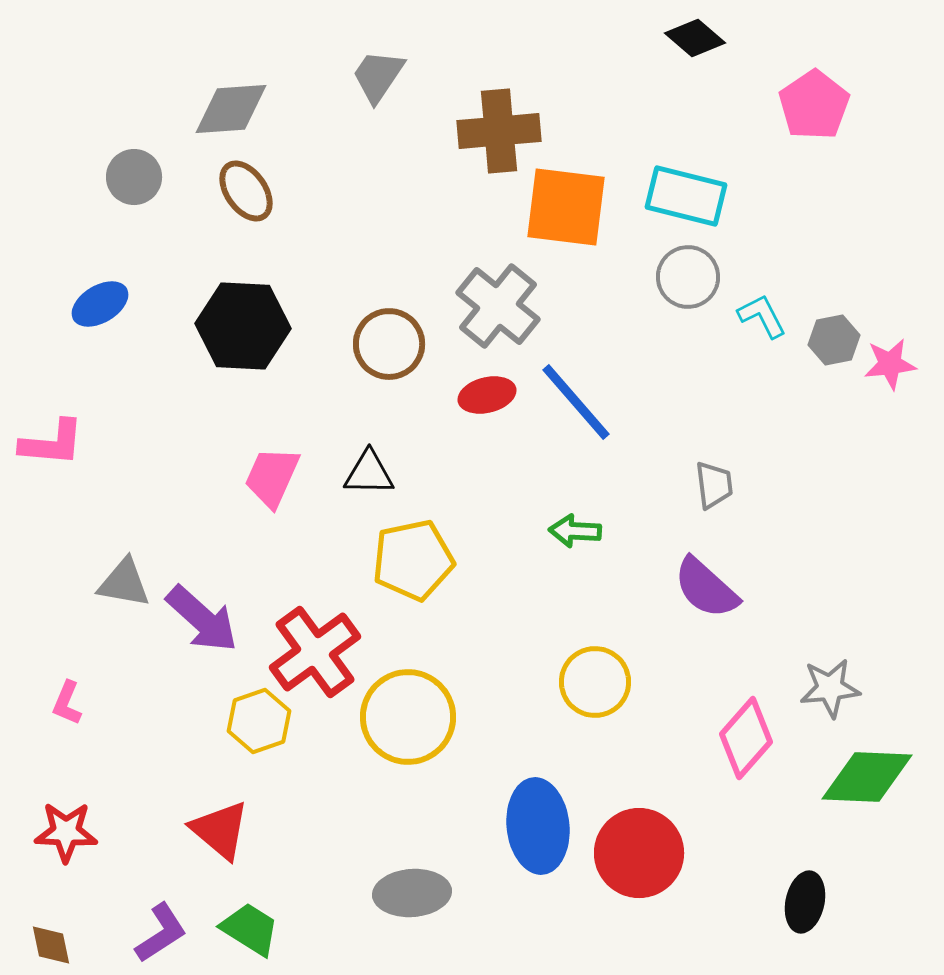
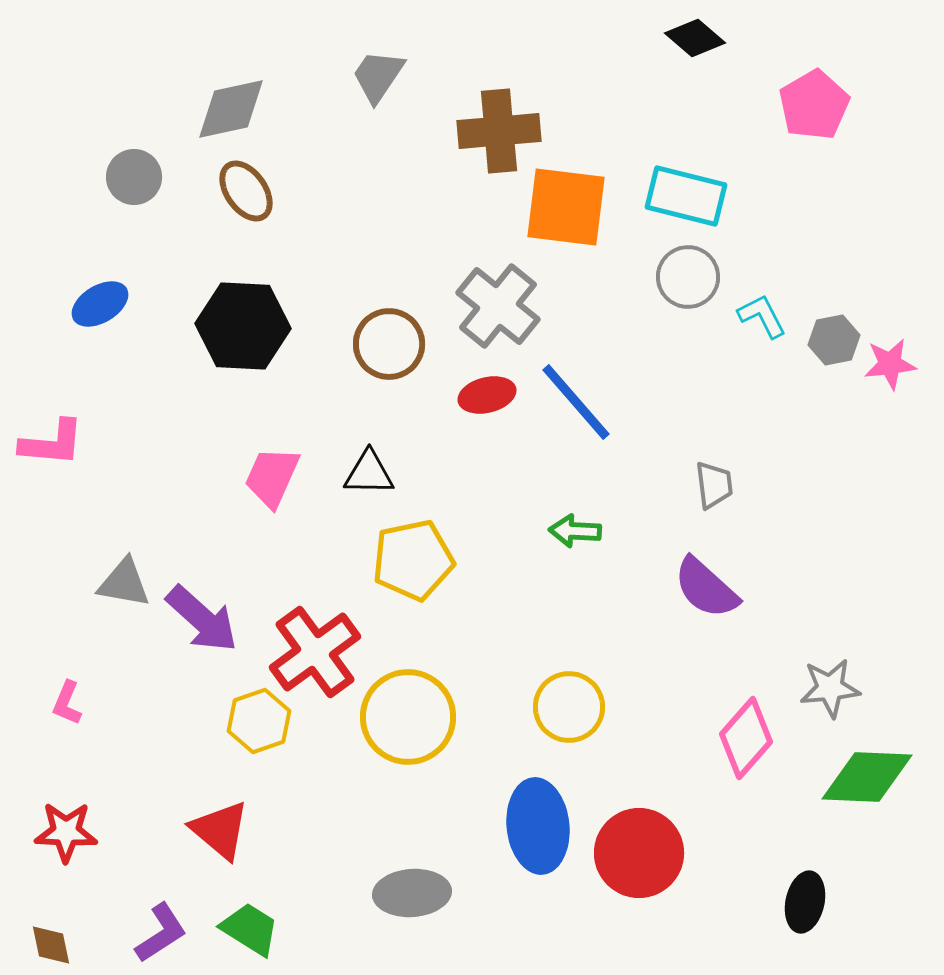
pink pentagon at (814, 105): rotated 4 degrees clockwise
gray diamond at (231, 109): rotated 8 degrees counterclockwise
yellow circle at (595, 682): moved 26 px left, 25 px down
